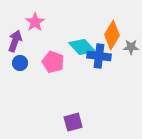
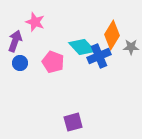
pink star: rotated 18 degrees counterclockwise
blue cross: rotated 30 degrees counterclockwise
